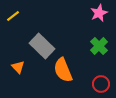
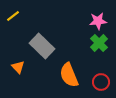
pink star: moved 1 px left, 8 px down; rotated 18 degrees clockwise
green cross: moved 3 px up
orange semicircle: moved 6 px right, 5 px down
red circle: moved 2 px up
